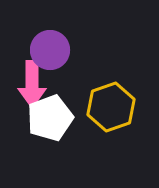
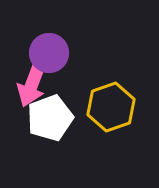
purple circle: moved 1 px left, 3 px down
pink arrow: rotated 21 degrees clockwise
